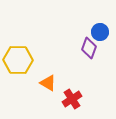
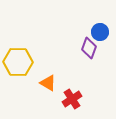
yellow hexagon: moved 2 px down
